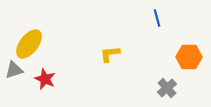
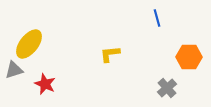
red star: moved 5 px down
